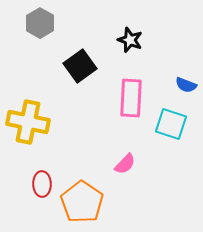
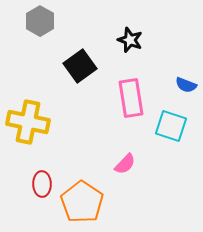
gray hexagon: moved 2 px up
pink rectangle: rotated 12 degrees counterclockwise
cyan square: moved 2 px down
